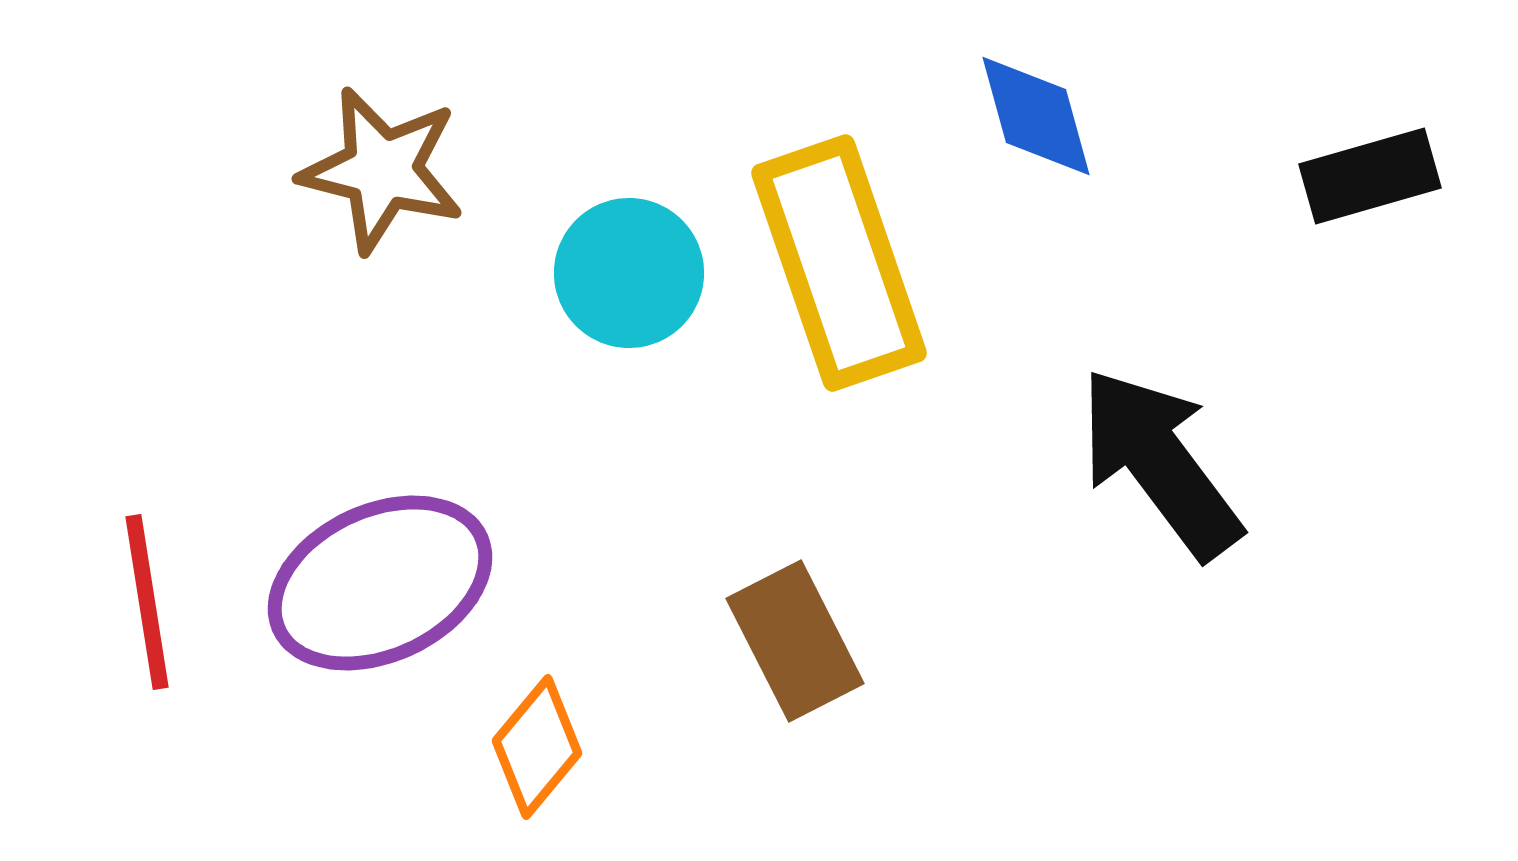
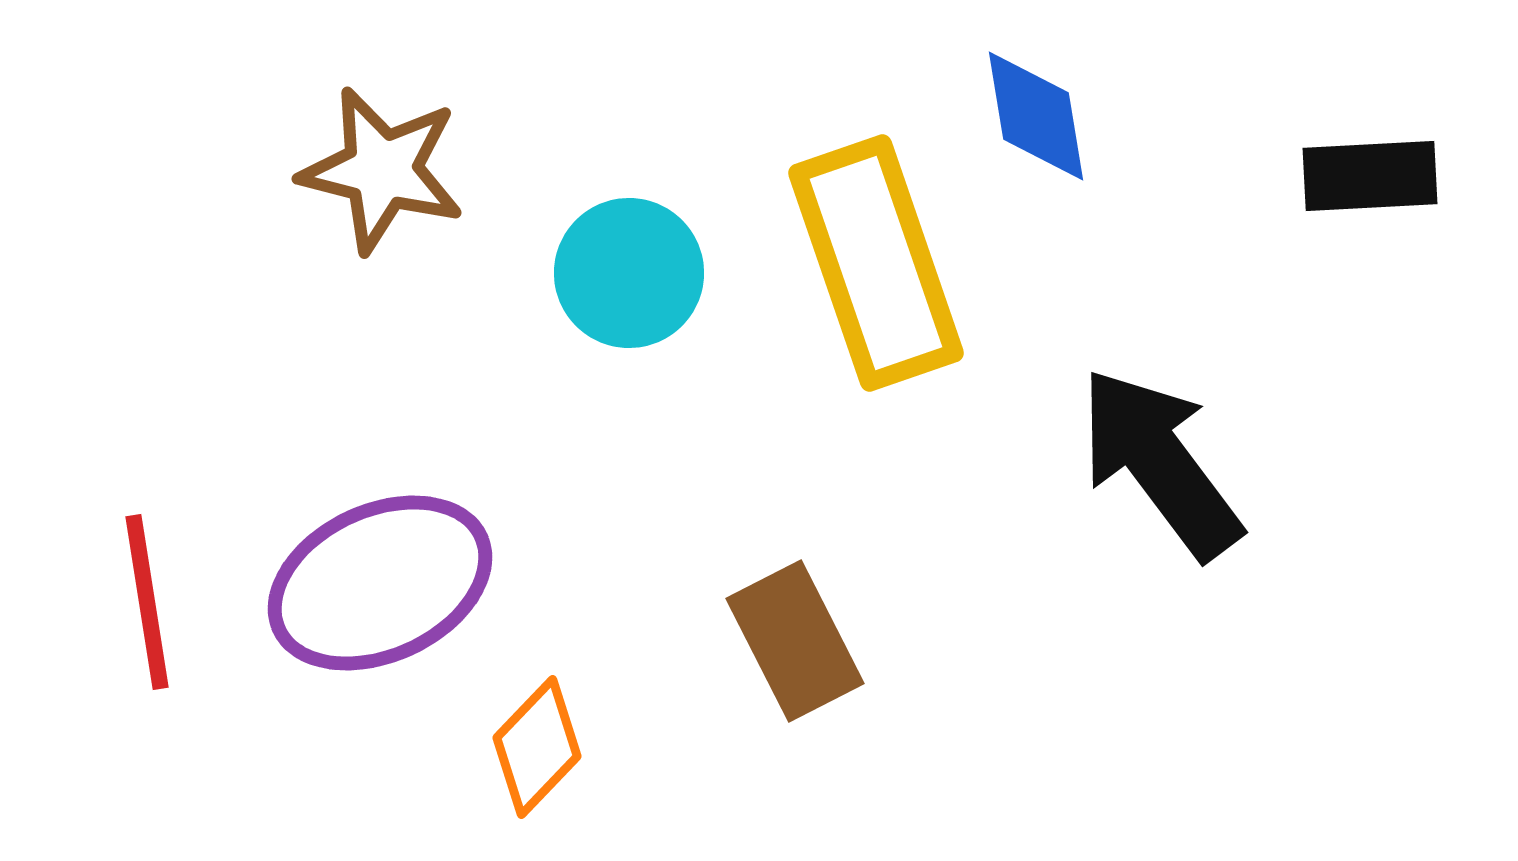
blue diamond: rotated 6 degrees clockwise
black rectangle: rotated 13 degrees clockwise
yellow rectangle: moved 37 px right
orange diamond: rotated 4 degrees clockwise
